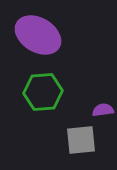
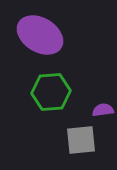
purple ellipse: moved 2 px right
green hexagon: moved 8 px right
